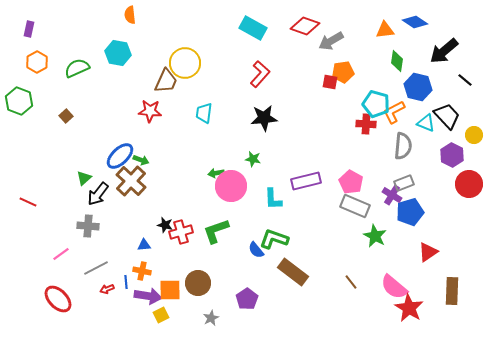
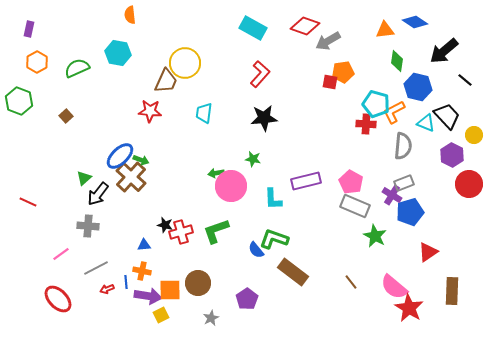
gray arrow at (331, 41): moved 3 px left
brown cross at (131, 181): moved 4 px up
